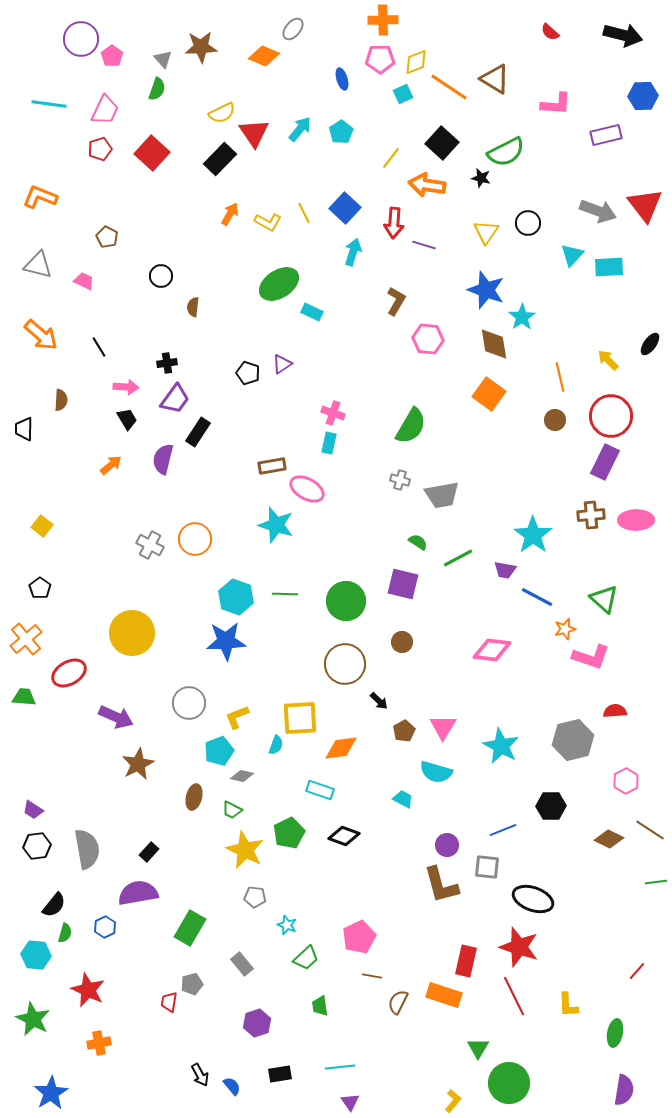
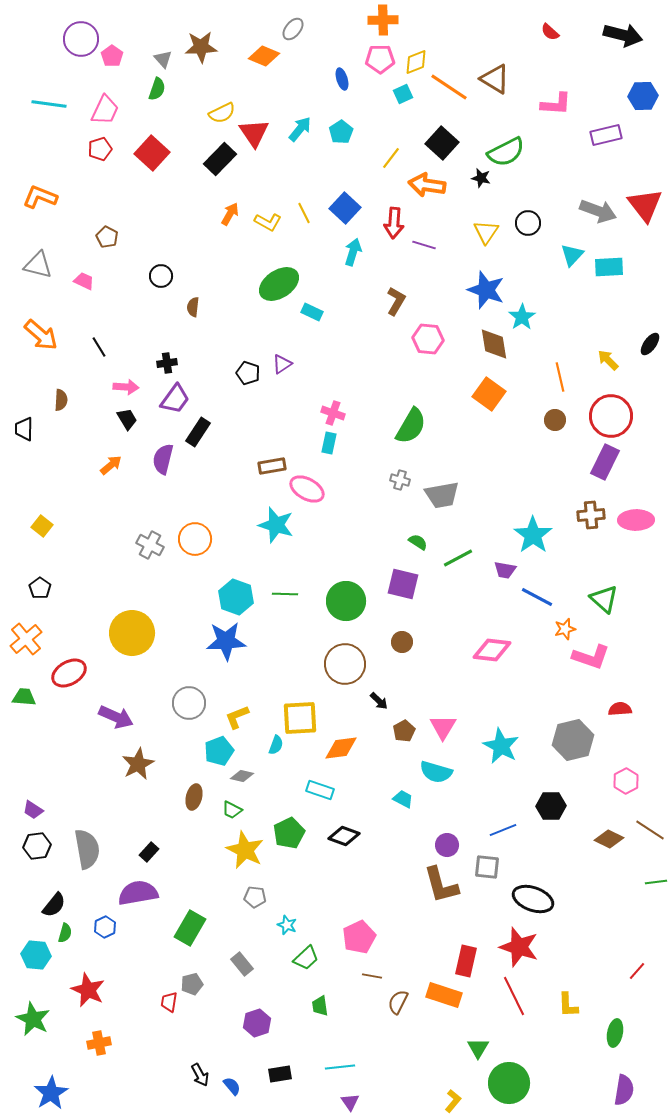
red semicircle at (615, 711): moved 5 px right, 2 px up
